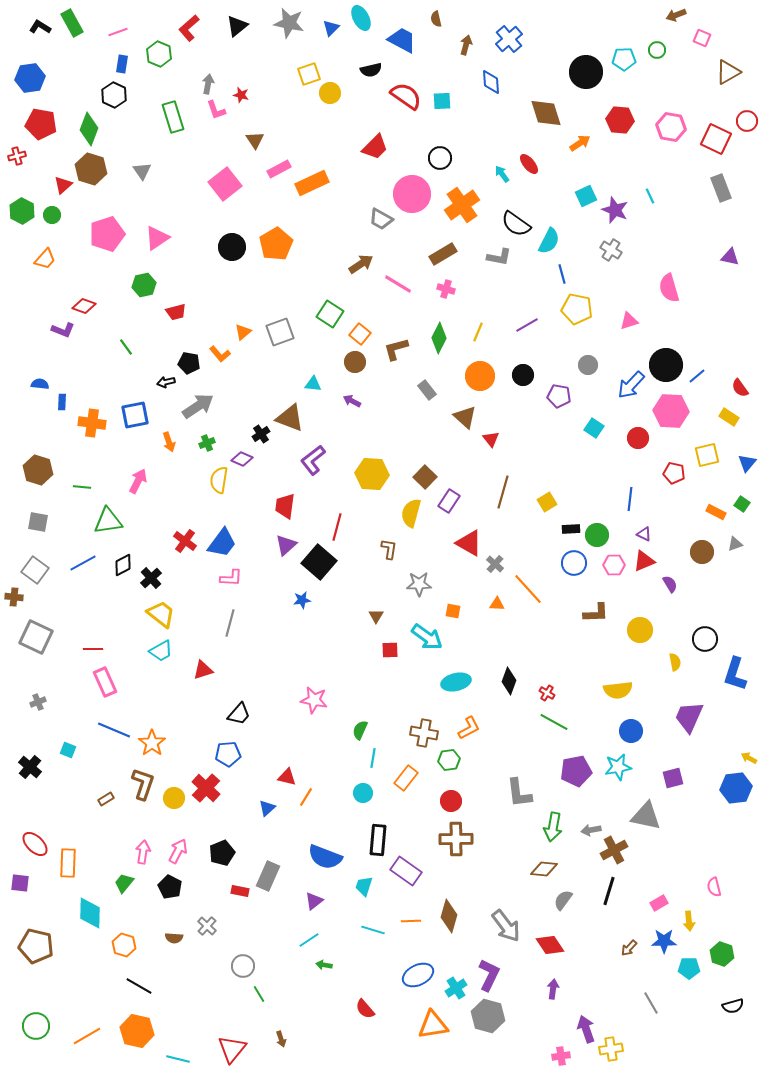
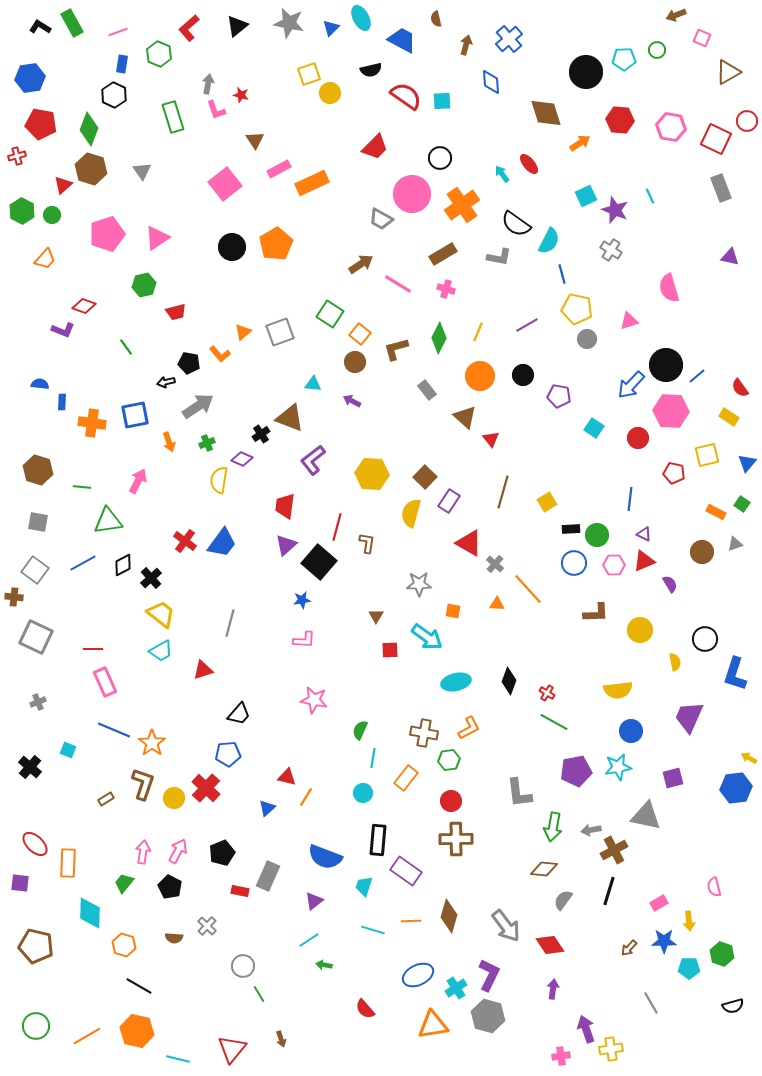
gray circle at (588, 365): moved 1 px left, 26 px up
brown L-shape at (389, 549): moved 22 px left, 6 px up
pink L-shape at (231, 578): moved 73 px right, 62 px down
